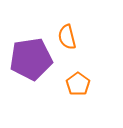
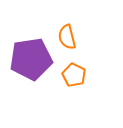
orange pentagon: moved 4 px left, 9 px up; rotated 10 degrees counterclockwise
